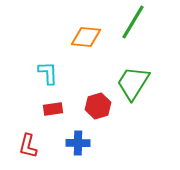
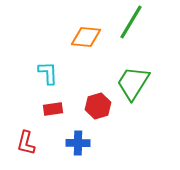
green line: moved 2 px left
red L-shape: moved 2 px left, 3 px up
